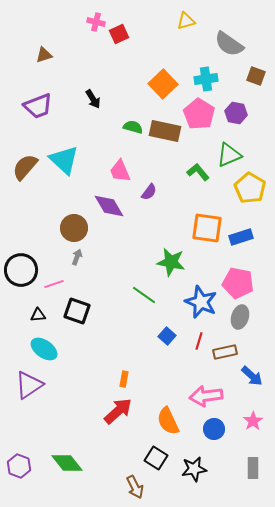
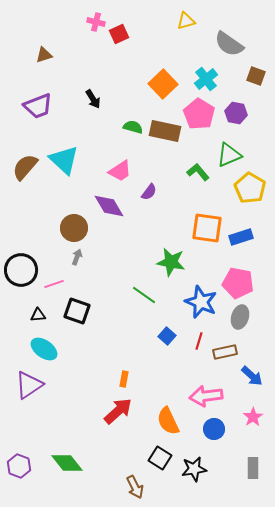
cyan cross at (206, 79): rotated 30 degrees counterclockwise
pink trapezoid at (120, 171): rotated 100 degrees counterclockwise
pink star at (253, 421): moved 4 px up
black square at (156, 458): moved 4 px right
